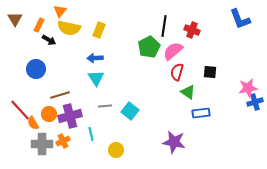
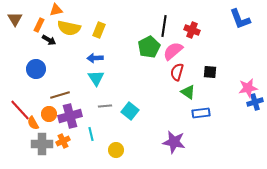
orange triangle: moved 4 px left, 1 px up; rotated 40 degrees clockwise
